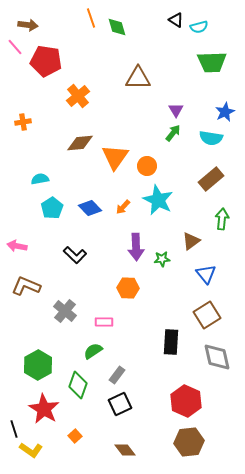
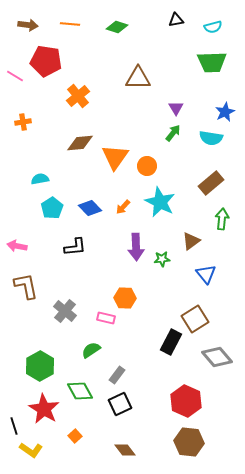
orange line at (91, 18): moved 21 px left, 6 px down; rotated 66 degrees counterclockwise
black triangle at (176, 20): rotated 42 degrees counterclockwise
green diamond at (117, 27): rotated 55 degrees counterclockwise
cyan semicircle at (199, 27): moved 14 px right
pink line at (15, 47): moved 29 px down; rotated 18 degrees counterclockwise
purple triangle at (176, 110): moved 2 px up
brown rectangle at (211, 179): moved 4 px down
cyan star at (158, 200): moved 2 px right, 2 px down
black L-shape at (75, 255): moved 8 px up; rotated 50 degrees counterclockwise
brown L-shape at (26, 286): rotated 56 degrees clockwise
orange hexagon at (128, 288): moved 3 px left, 10 px down
brown square at (207, 315): moved 12 px left, 4 px down
pink rectangle at (104, 322): moved 2 px right, 4 px up; rotated 12 degrees clockwise
black rectangle at (171, 342): rotated 25 degrees clockwise
green semicircle at (93, 351): moved 2 px left, 1 px up
gray diamond at (217, 357): rotated 28 degrees counterclockwise
green hexagon at (38, 365): moved 2 px right, 1 px down
green diamond at (78, 385): moved 2 px right, 6 px down; rotated 48 degrees counterclockwise
black line at (14, 429): moved 3 px up
brown hexagon at (189, 442): rotated 12 degrees clockwise
